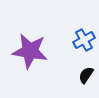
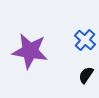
blue cross: moved 1 px right; rotated 20 degrees counterclockwise
